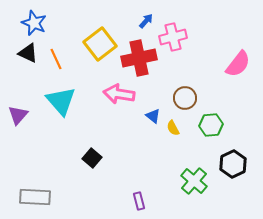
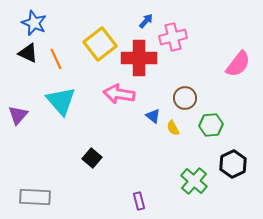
red cross: rotated 12 degrees clockwise
